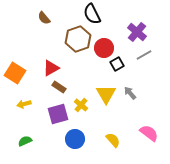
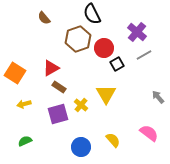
gray arrow: moved 28 px right, 4 px down
blue circle: moved 6 px right, 8 px down
